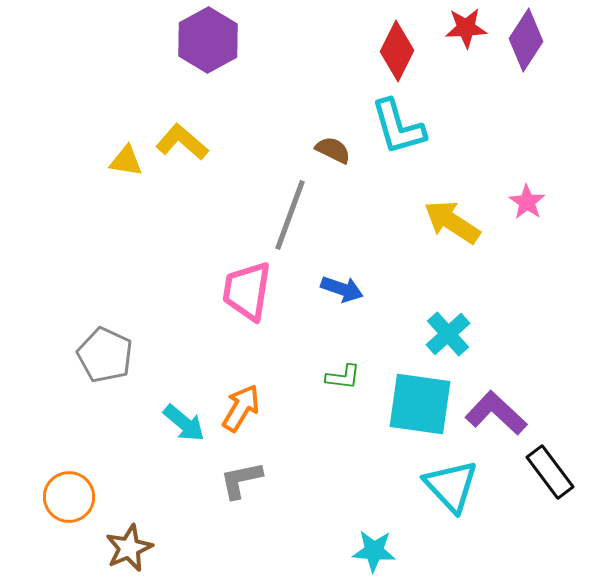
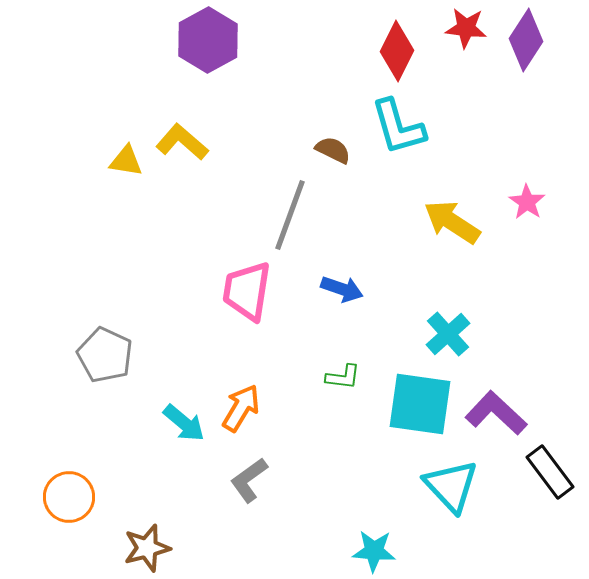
red star: rotated 9 degrees clockwise
gray L-shape: moved 8 px right; rotated 24 degrees counterclockwise
brown star: moved 18 px right; rotated 9 degrees clockwise
